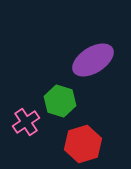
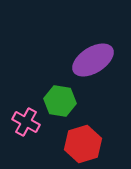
green hexagon: rotated 8 degrees counterclockwise
pink cross: rotated 28 degrees counterclockwise
